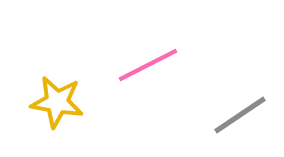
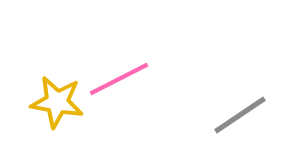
pink line: moved 29 px left, 14 px down
